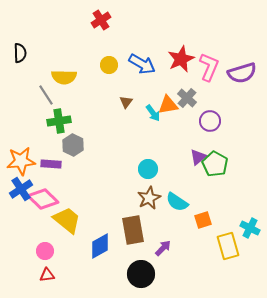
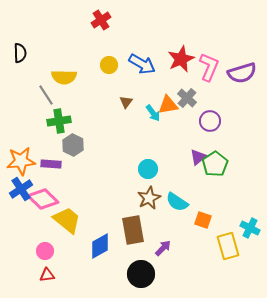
green pentagon: rotated 10 degrees clockwise
orange square: rotated 36 degrees clockwise
